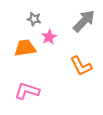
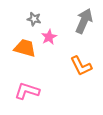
gray arrow: rotated 20 degrees counterclockwise
orange trapezoid: rotated 25 degrees clockwise
